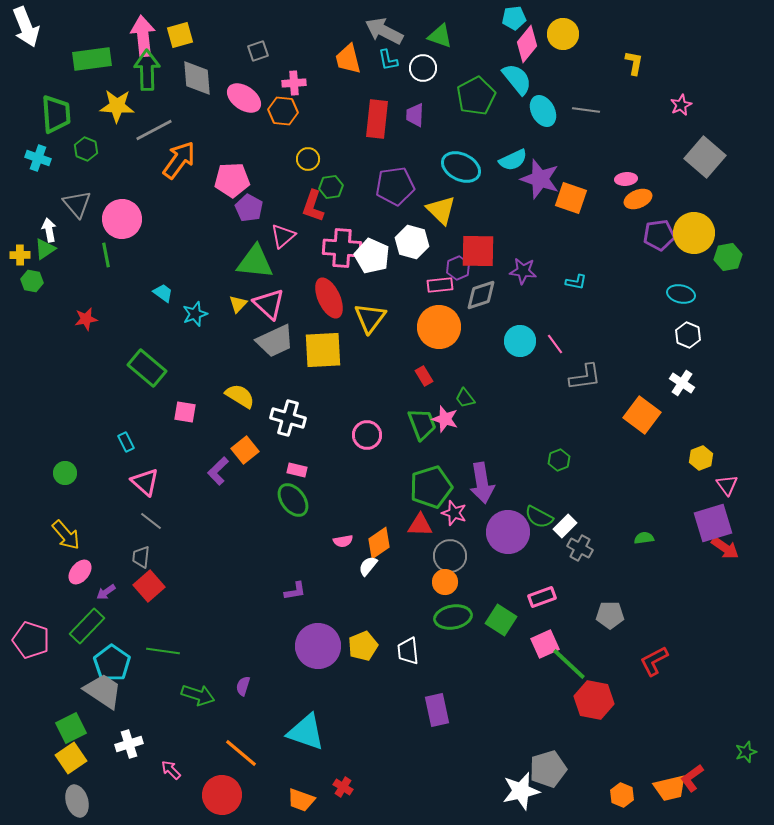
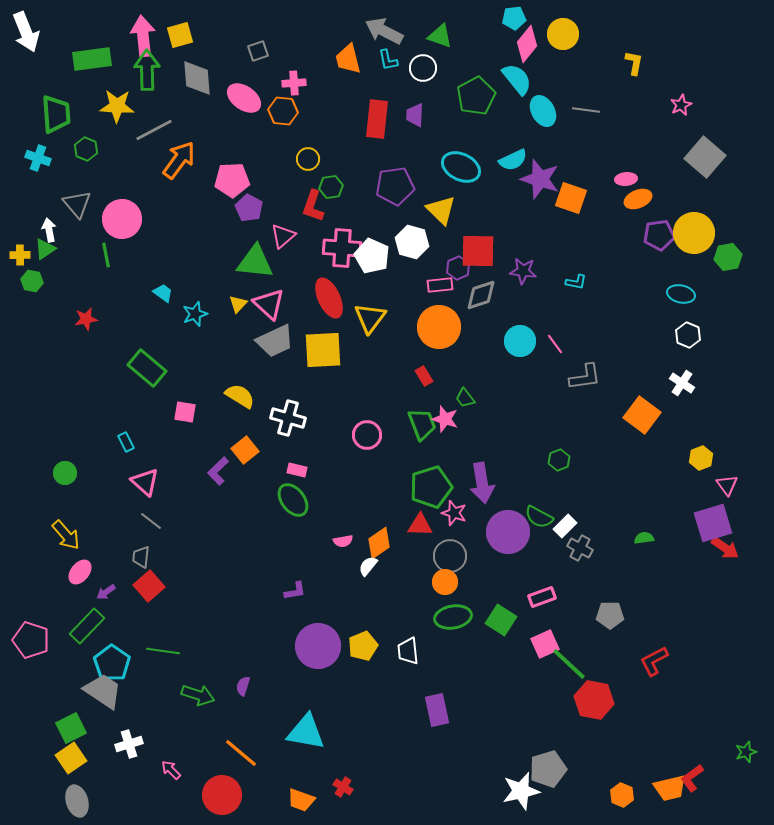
white arrow at (26, 27): moved 5 px down
cyan triangle at (306, 732): rotated 9 degrees counterclockwise
